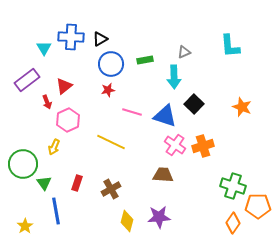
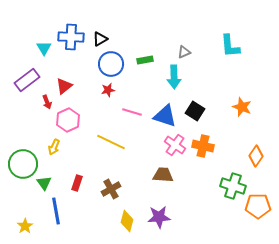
black square: moved 1 px right, 7 px down; rotated 12 degrees counterclockwise
orange cross: rotated 30 degrees clockwise
orange diamond: moved 23 px right, 67 px up
